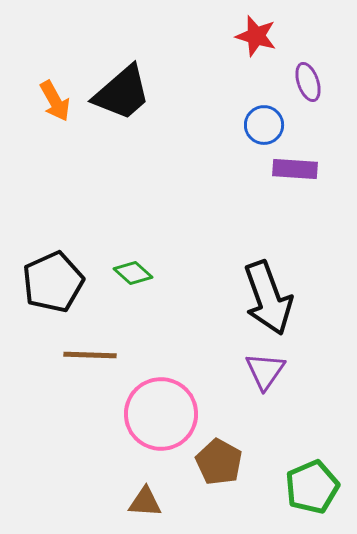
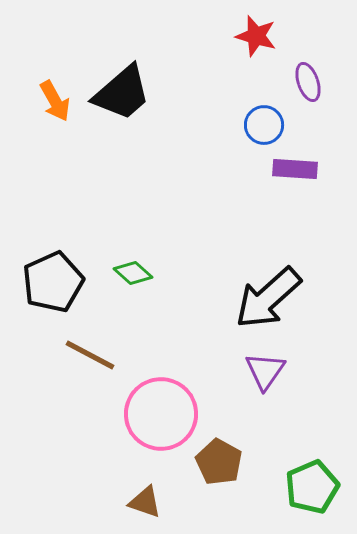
black arrow: rotated 68 degrees clockwise
brown line: rotated 26 degrees clockwise
brown triangle: rotated 15 degrees clockwise
